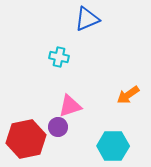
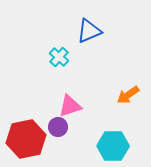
blue triangle: moved 2 px right, 12 px down
cyan cross: rotated 30 degrees clockwise
